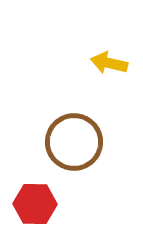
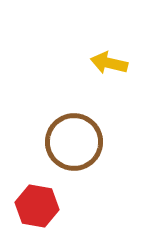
red hexagon: moved 2 px right, 2 px down; rotated 9 degrees clockwise
